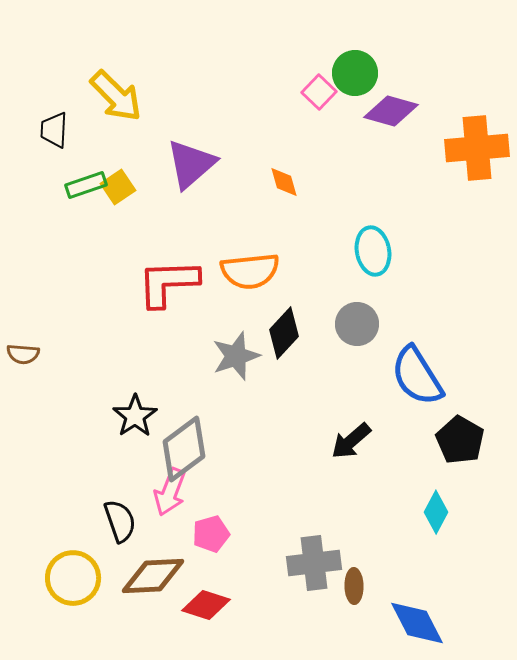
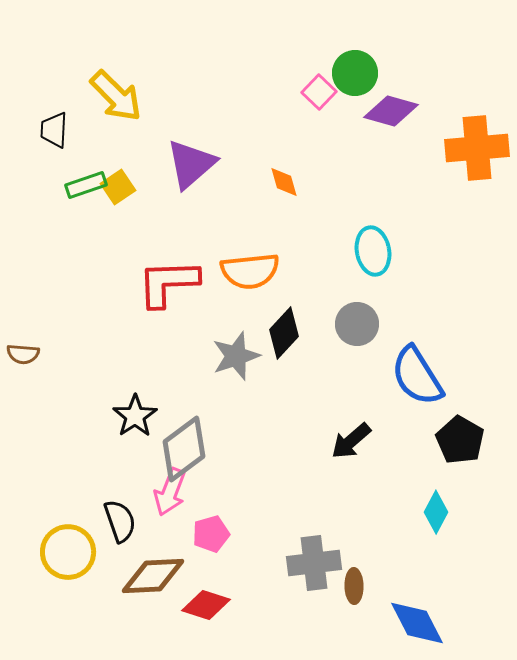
yellow circle: moved 5 px left, 26 px up
